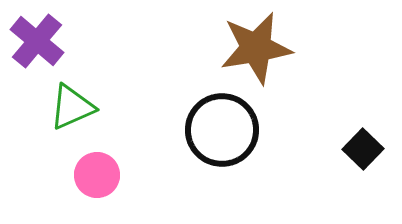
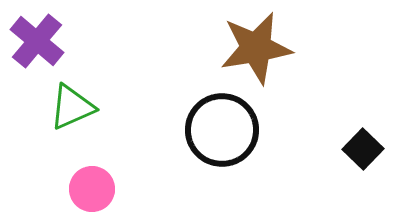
pink circle: moved 5 px left, 14 px down
